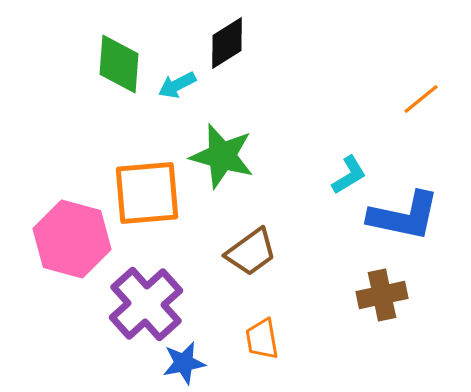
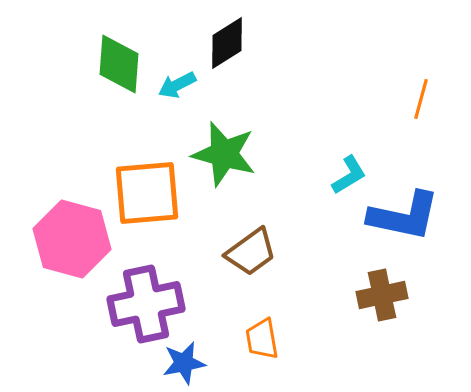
orange line: rotated 36 degrees counterclockwise
green star: moved 2 px right, 2 px up
purple cross: rotated 30 degrees clockwise
